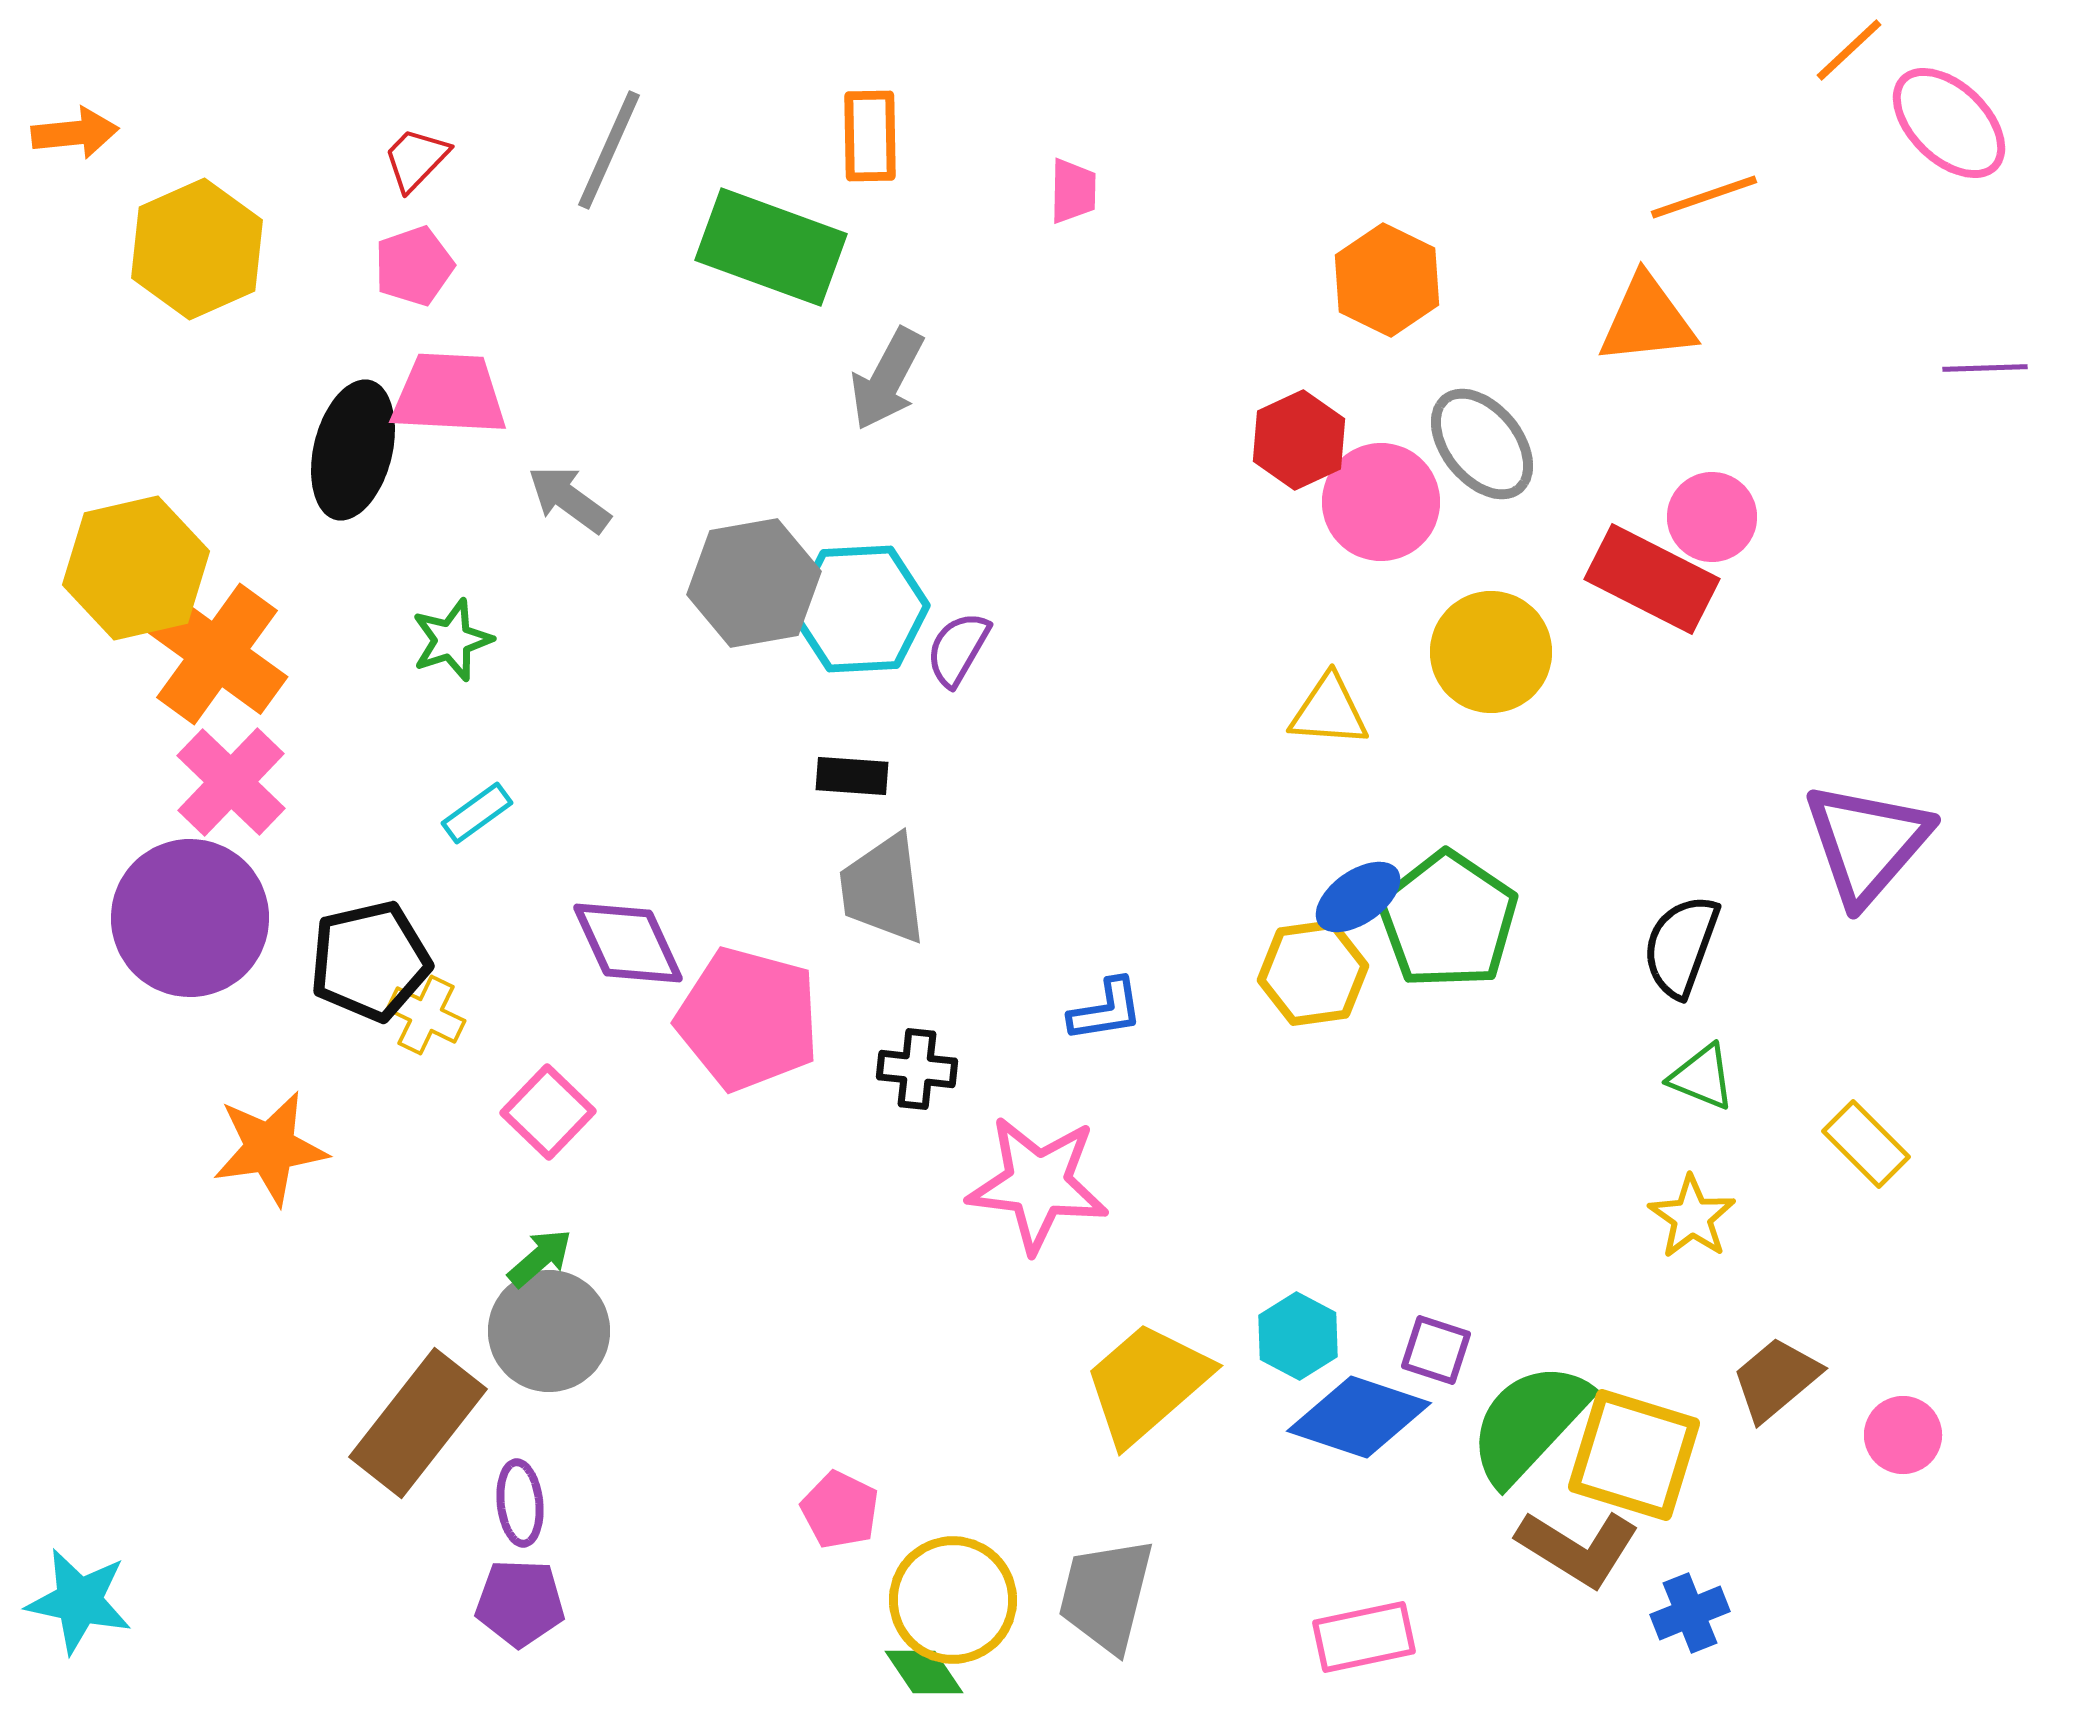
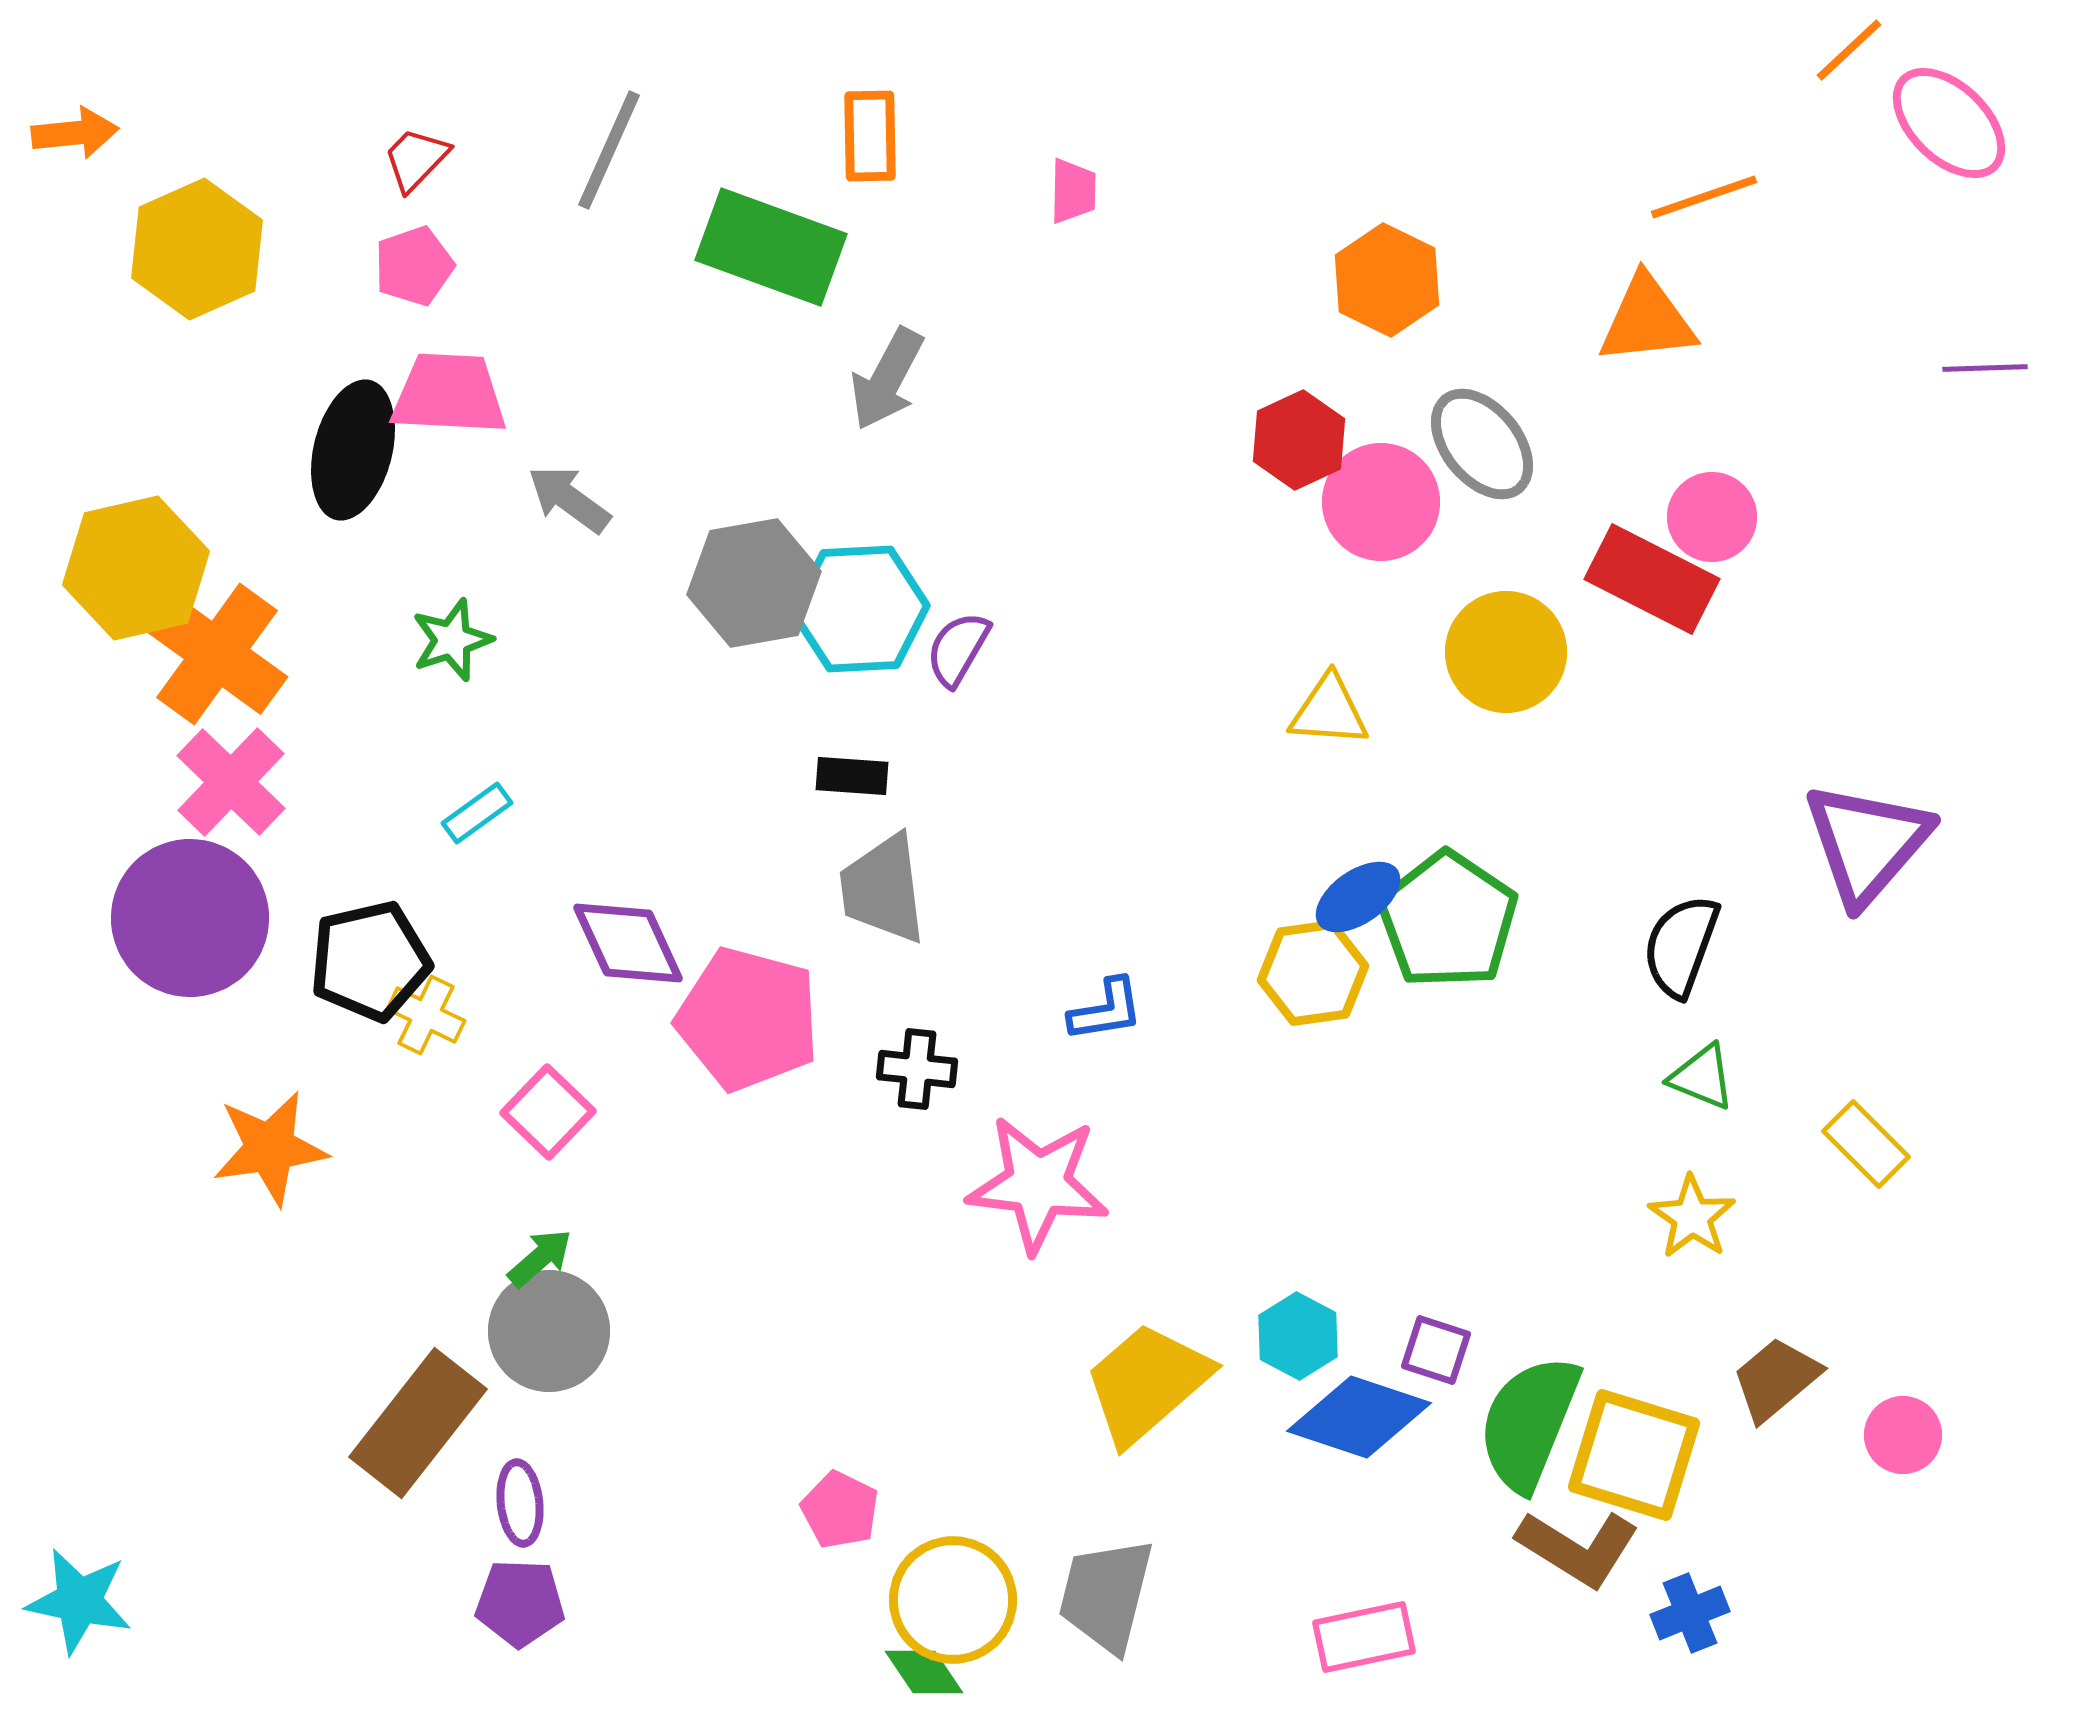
yellow circle at (1491, 652): moved 15 px right
green semicircle at (1529, 1423): rotated 21 degrees counterclockwise
